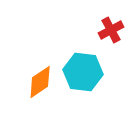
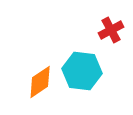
cyan hexagon: moved 1 px left, 1 px up
